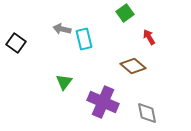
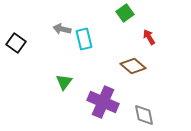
gray diamond: moved 3 px left, 2 px down
